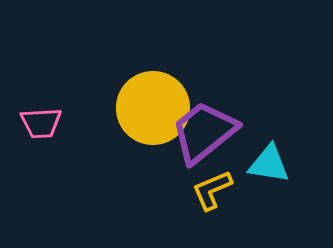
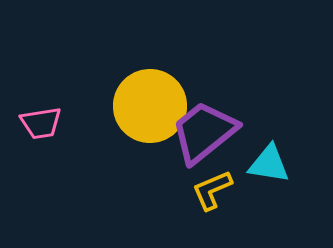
yellow circle: moved 3 px left, 2 px up
pink trapezoid: rotated 6 degrees counterclockwise
